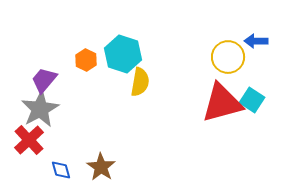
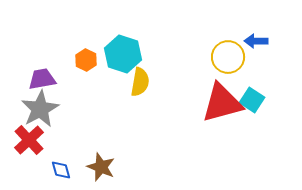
purple trapezoid: moved 2 px left, 1 px up; rotated 40 degrees clockwise
brown star: rotated 12 degrees counterclockwise
